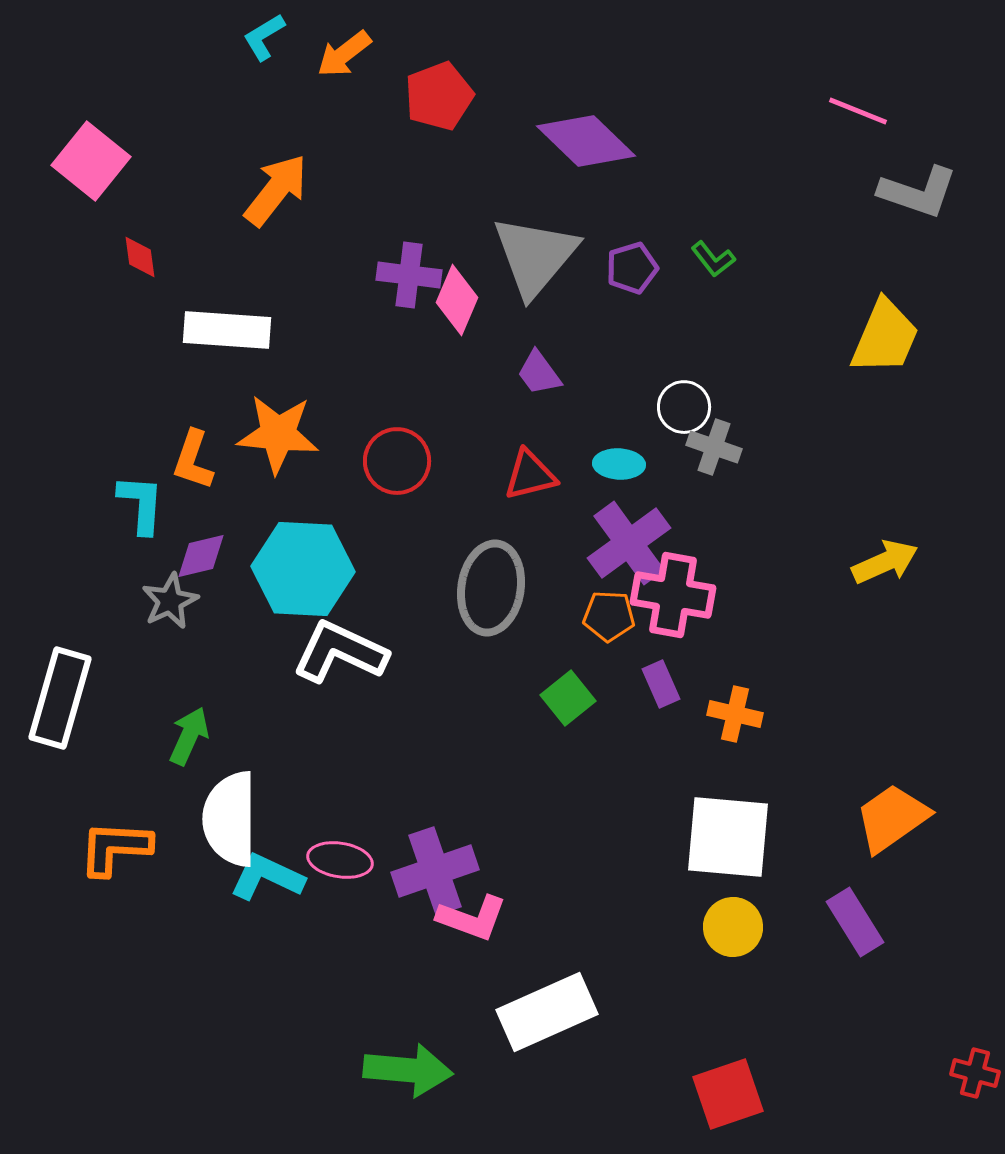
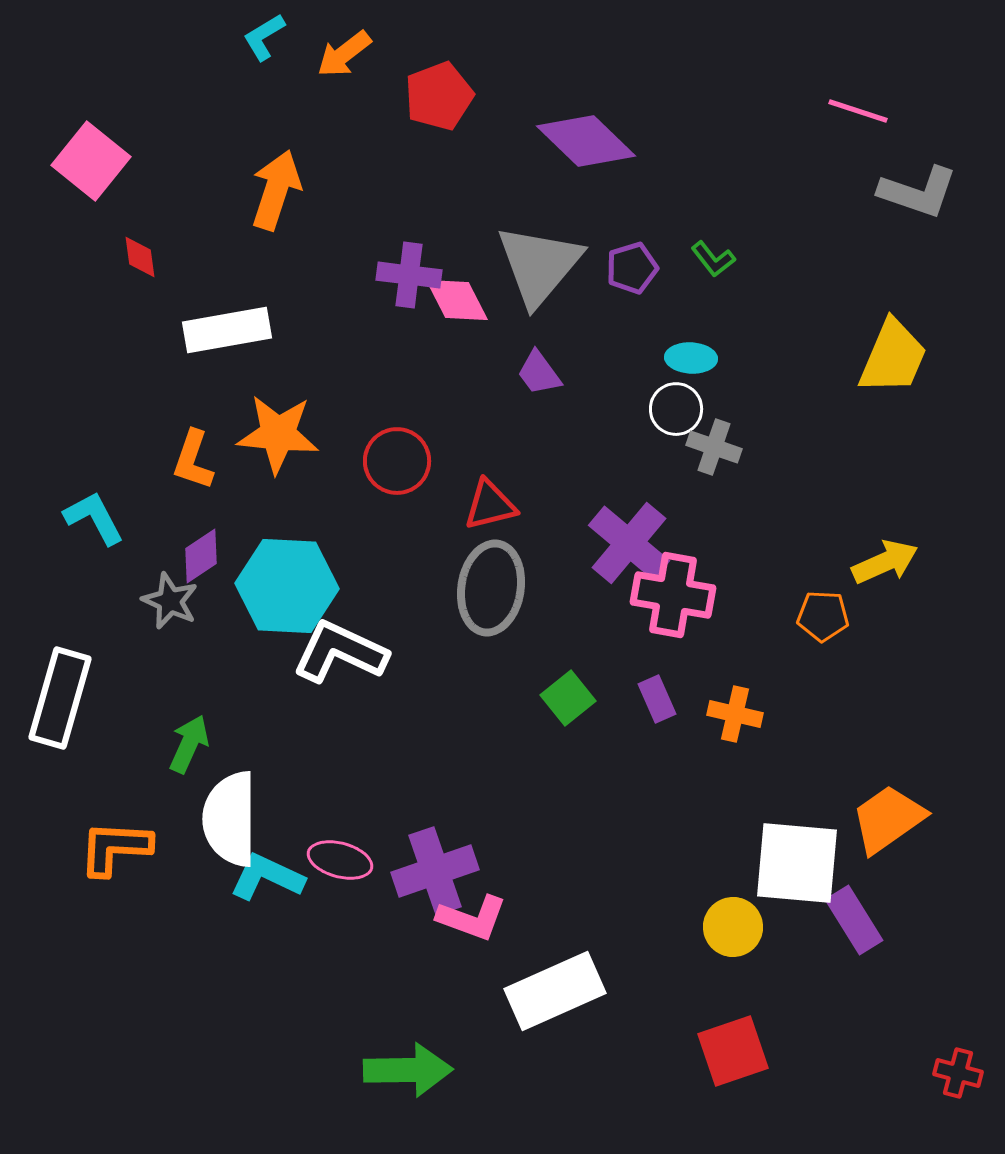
pink line at (858, 111): rotated 4 degrees counterclockwise
orange arrow at (276, 190): rotated 20 degrees counterclockwise
gray triangle at (535, 256): moved 4 px right, 9 px down
pink diamond at (457, 300): rotated 50 degrees counterclockwise
white rectangle at (227, 330): rotated 14 degrees counterclockwise
yellow trapezoid at (885, 337): moved 8 px right, 20 px down
white circle at (684, 407): moved 8 px left, 2 px down
cyan ellipse at (619, 464): moved 72 px right, 106 px up
red triangle at (530, 475): moved 40 px left, 30 px down
cyan L-shape at (141, 504): moved 47 px left, 14 px down; rotated 32 degrees counterclockwise
purple cross at (629, 543): rotated 14 degrees counterclockwise
purple diamond at (201, 556): rotated 20 degrees counterclockwise
cyan hexagon at (303, 569): moved 16 px left, 17 px down
gray star at (170, 601): rotated 22 degrees counterclockwise
orange pentagon at (609, 616): moved 214 px right
purple rectangle at (661, 684): moved 4 px left, 15 px down
green arrow at (189, 736): moved 8 px down
orange trapezoid at (892, 818): moved 4 px left, 1 px down
white square at (728, 837): moved 69 px right, 26 px down
pink ellipse at (340, 860): rotated 6 degrees clockwise
purple rectangle at (855, 922): moved 1 px left, 2 px up
white rectangle at (547, 1012): moved 8 px right, 21 px up
green arrow at (408, 1070): rotated 6 degrees counterclockwise
red cross at (975, 1073): moved 17 px left
red square at (728, 1094): moved 5 px right, 43 px up
